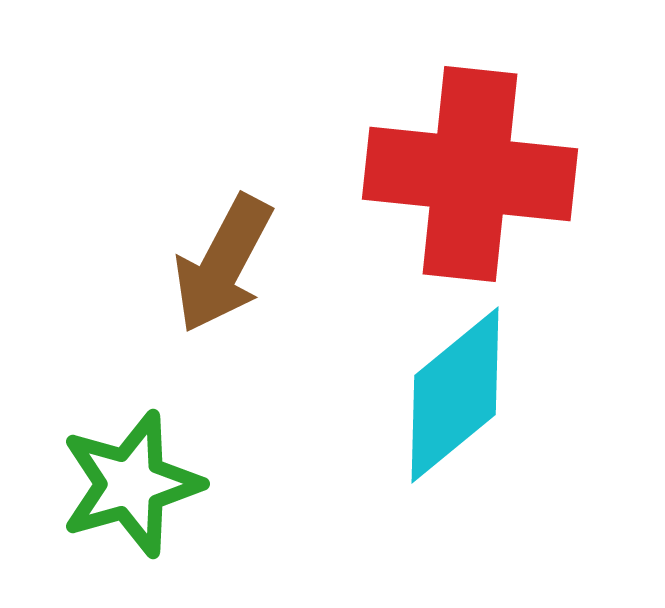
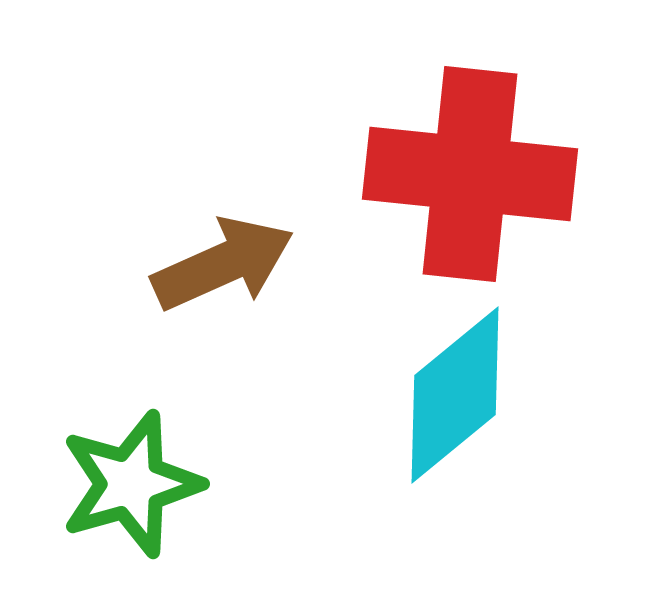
brown arrow: rotated 142 degrees counterclockwise
